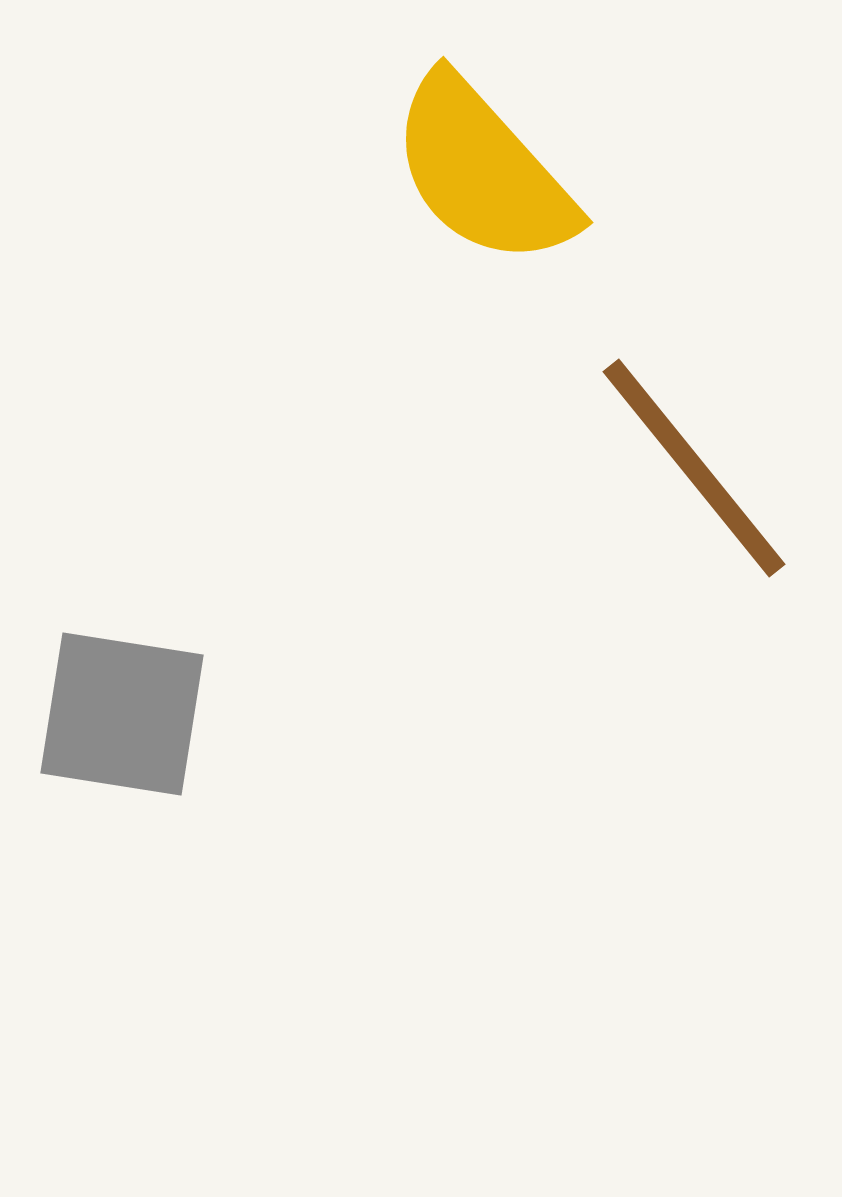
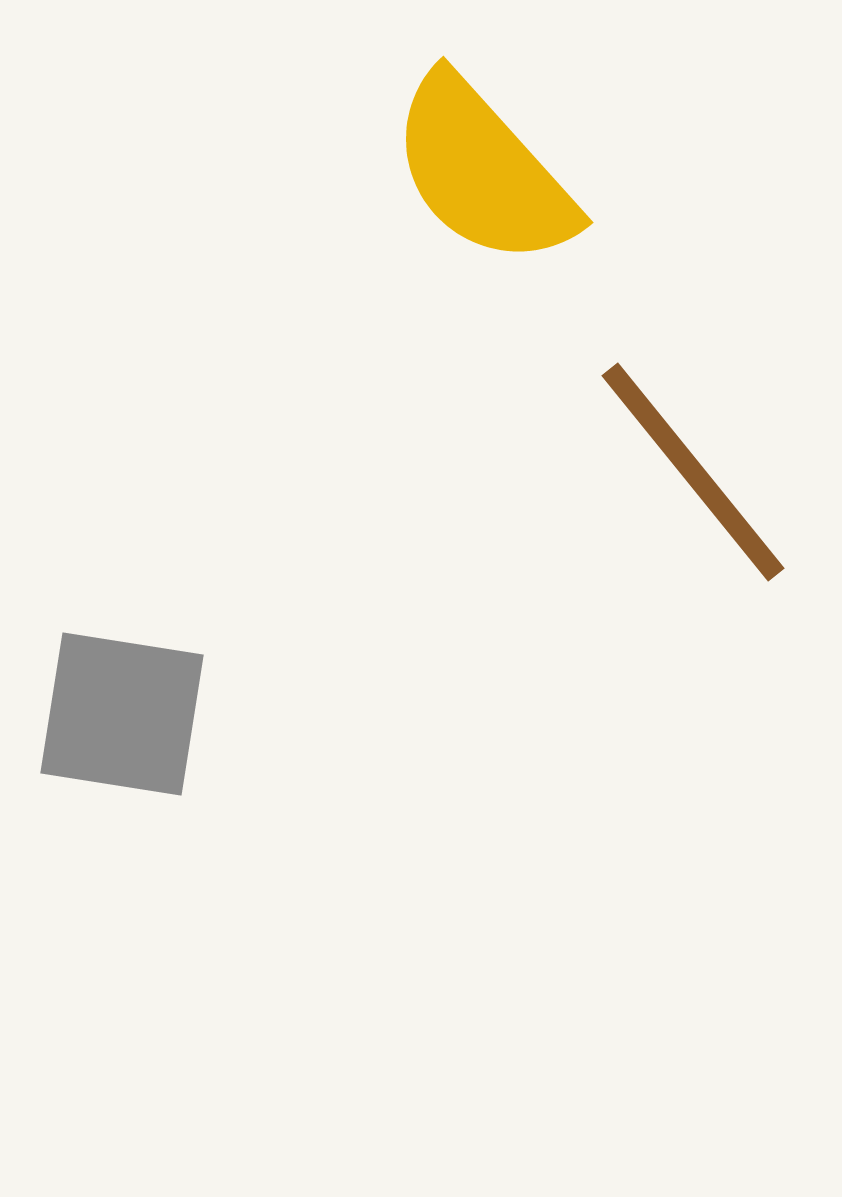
brown line: moved 1 px left, 4 px down
